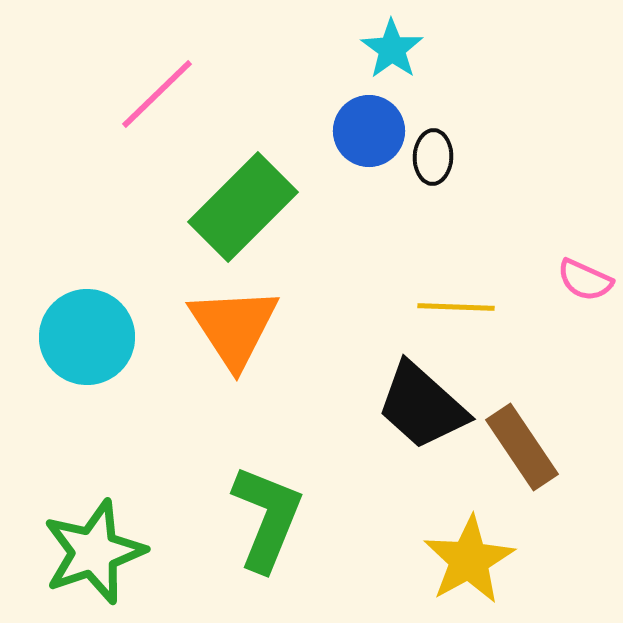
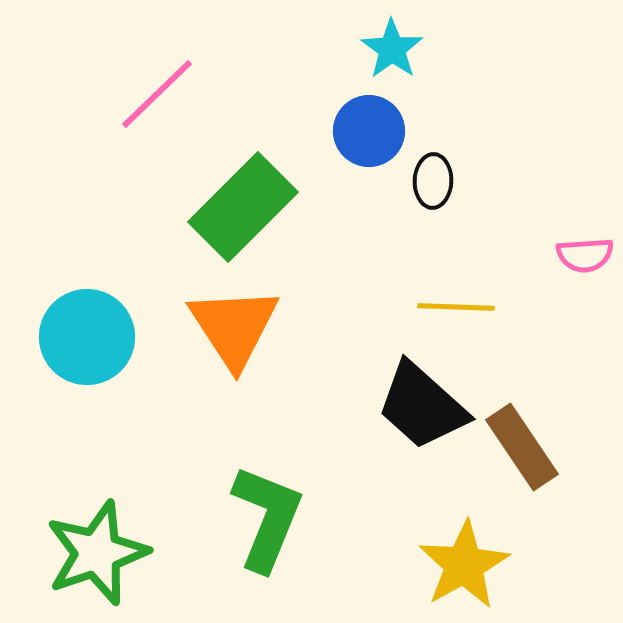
black ellipse: moved 24 px down
pink semicircle: moved 25 px up; rotated 28 degrees counterclockwise
green star: moved 3 px right, 1 px down
yellow star: moved 5 px left, 5 px down
